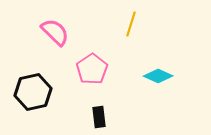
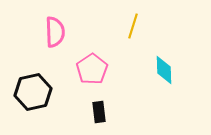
yellow line: moved 2 px right, 2 px down
pink semicircle: rotated 44 degrees clockwise
cyan diamond: moved 6 px right, 6 px up; rotated 64 degrees clockwise
black rectangle: moved 5 px up
